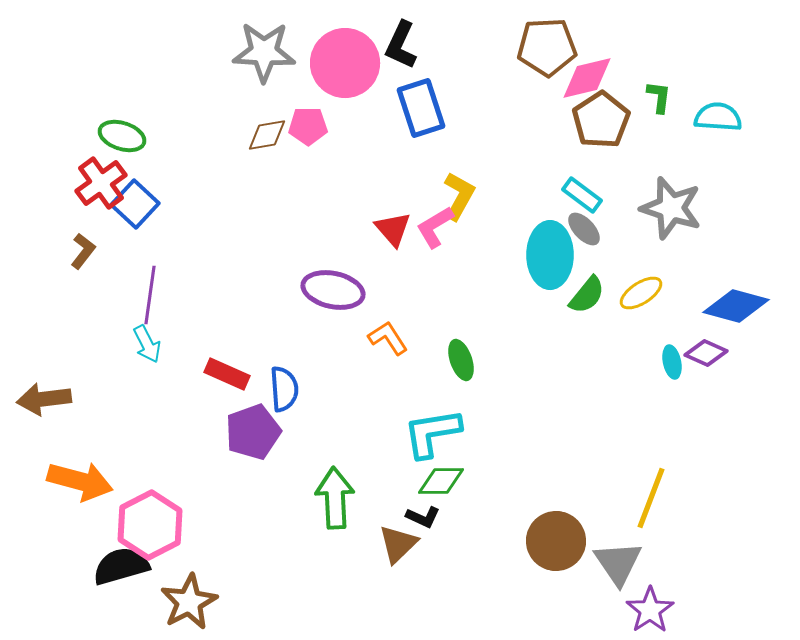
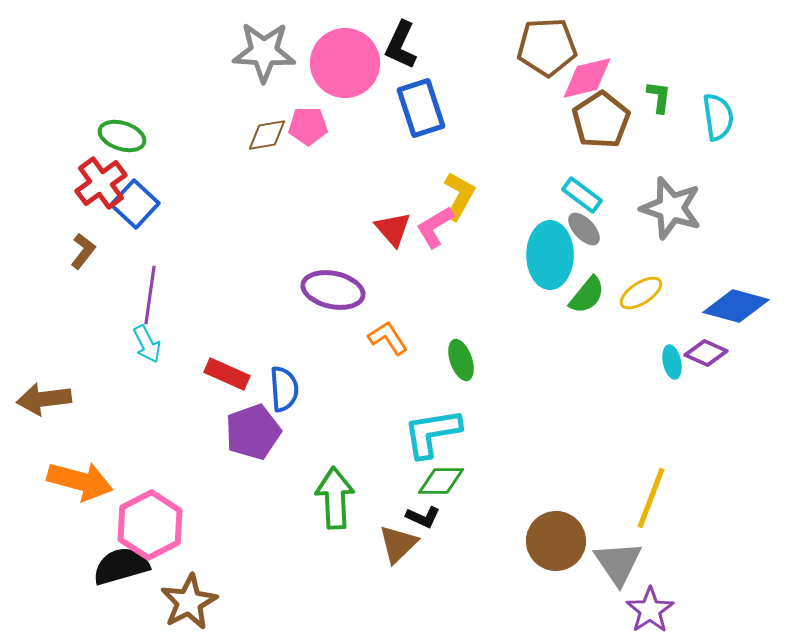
cyan semicircle at (718, 117): rotated 78 degrees clockwise
